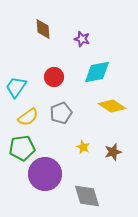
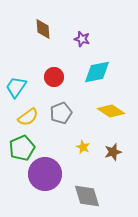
yellow diamond: moved 1 px left, 5 px down
green pentagon: rotated 15 degrees counterclockwise
